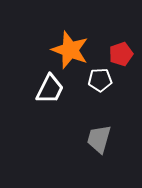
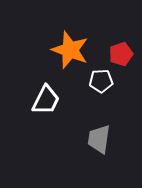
white pentagon: moved 1 px right, 1 px down
white trapezoid: moved 4 px left, 11 px down
gray trapezoid: rotated 8 degrees counterclockwise
